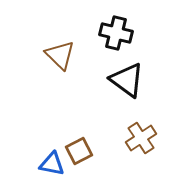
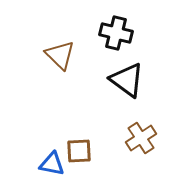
brown square: rotated 24 degrees clockwise
